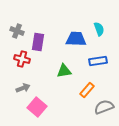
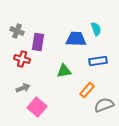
cyan semicircle: moved 3 px left
gray semicircle: moved 2 px up
